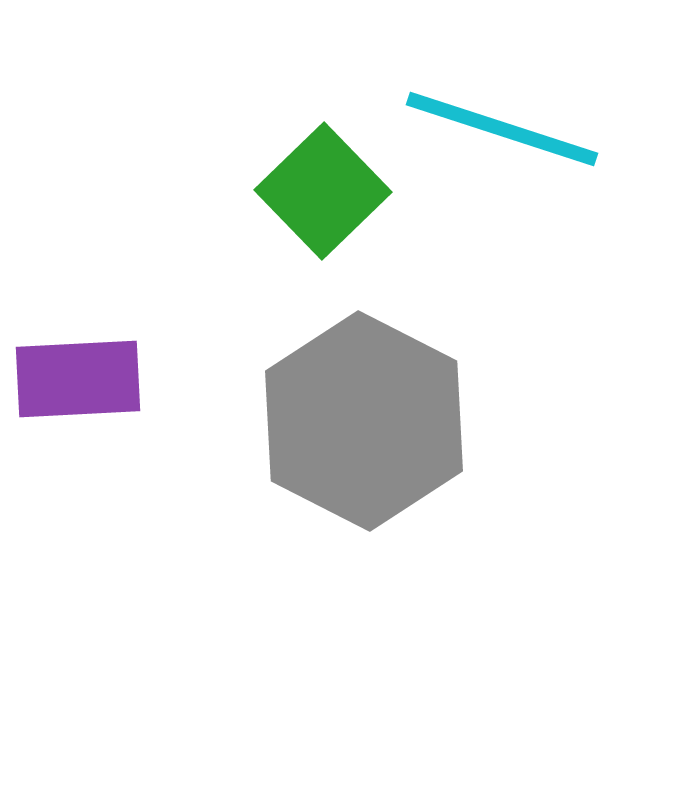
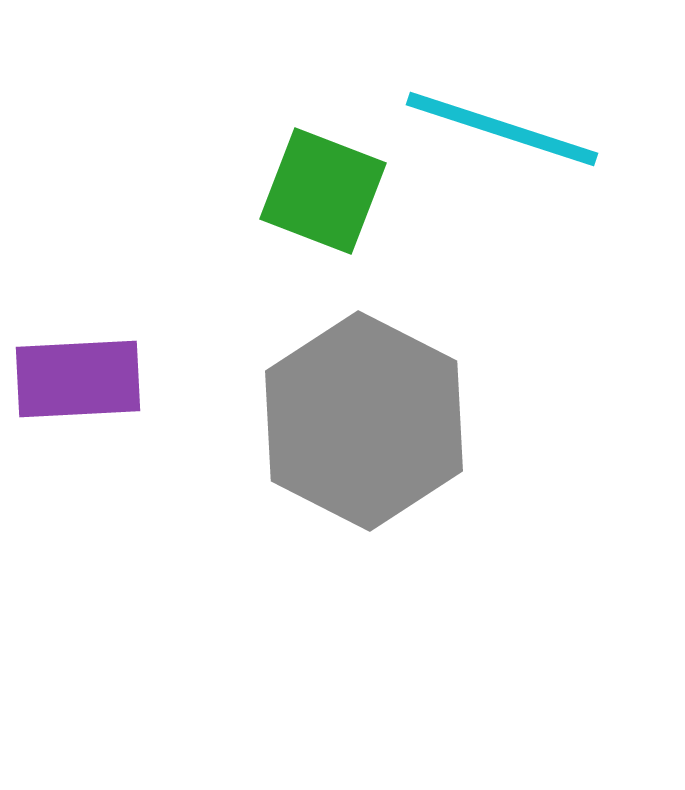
green square: rotated 25 degrees counterclockwise
